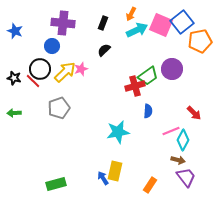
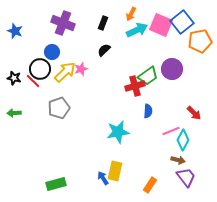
purple cross: rotated 15 degrees clockwise
blue circle: moved 6 px down
